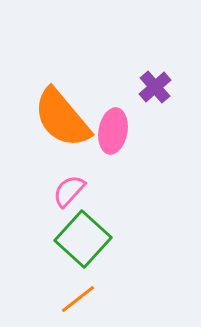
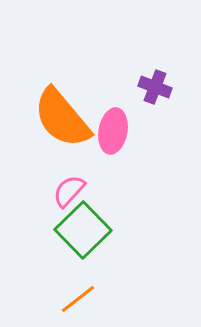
purple cross: rotated 28 degrees counterclockwise
green square: moved 9 px up; rotated 4 degrees clockwise
